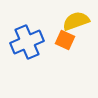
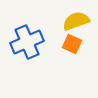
orange square: moved 7 px right, 4 px down
